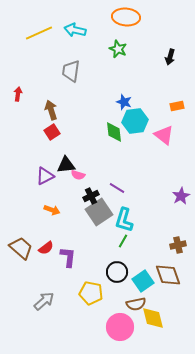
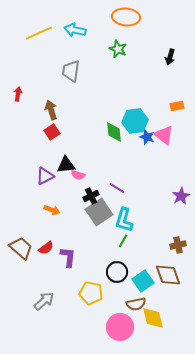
blue star: moved 23 px right, 35 px down
